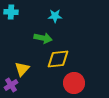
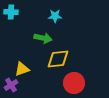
yellow triangle: rotated 28 degrees clockwise
